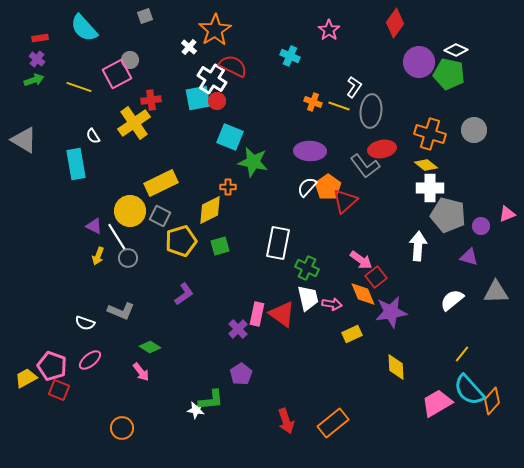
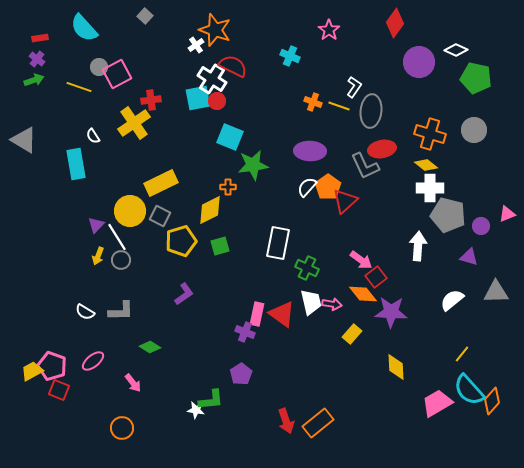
gray square at (145, 16): rotated 28 degrees counterclockwise
orange star at (215, 30): rotated 20 degrees counterclockwise
white cross at (189, 47): moved 7 px right, 2 px up; rotated 14 degrees clockwise
gray circle at (130, 60): moved 31 px left, 7 px down
green pentagon at (449, 74): moved 27 px right, 4 px down
green star at (253, 162): moved 3 px down; rotated 20 degrees counterclockwise
gray L-shape at (365, 166): rotated 12 degrees clockwise
purple triangle at (94, 226): moved 2 px right, 1 px up; rotated 48 degrees clockwise
gray circle at (128, 258): moved 7 px left, 2 px down
orange diamond at (363, 294): rotated 16 degrees counterclockwise
white trapezoid at (308, 298): moved 3 px right, 4 px down
gray L-shape at (121, 311): rotated 24 degrees counterclockwise
purple star at (391, 312): rotated 12 degrees clockwise
white semicircle at (85, 323): moved 11 px up; rotated 12 degrees clockwise
purple cross at (238, 329): moved 7 px right, 3 px down; rotated 24 degrees counterclockwise
yellow rectangle at (352, 334): rotated 24 degrees counterclockwise
pink ellipse at (90, 360): moved 3 px right, 1 px down
pink arrow at (141, 372): moved 8 px left, 11 px down
yellow trapezoid at (26, 378): moved 6 px right, 7 px up
orange rectangle at (333, 423): moved 15 px left
